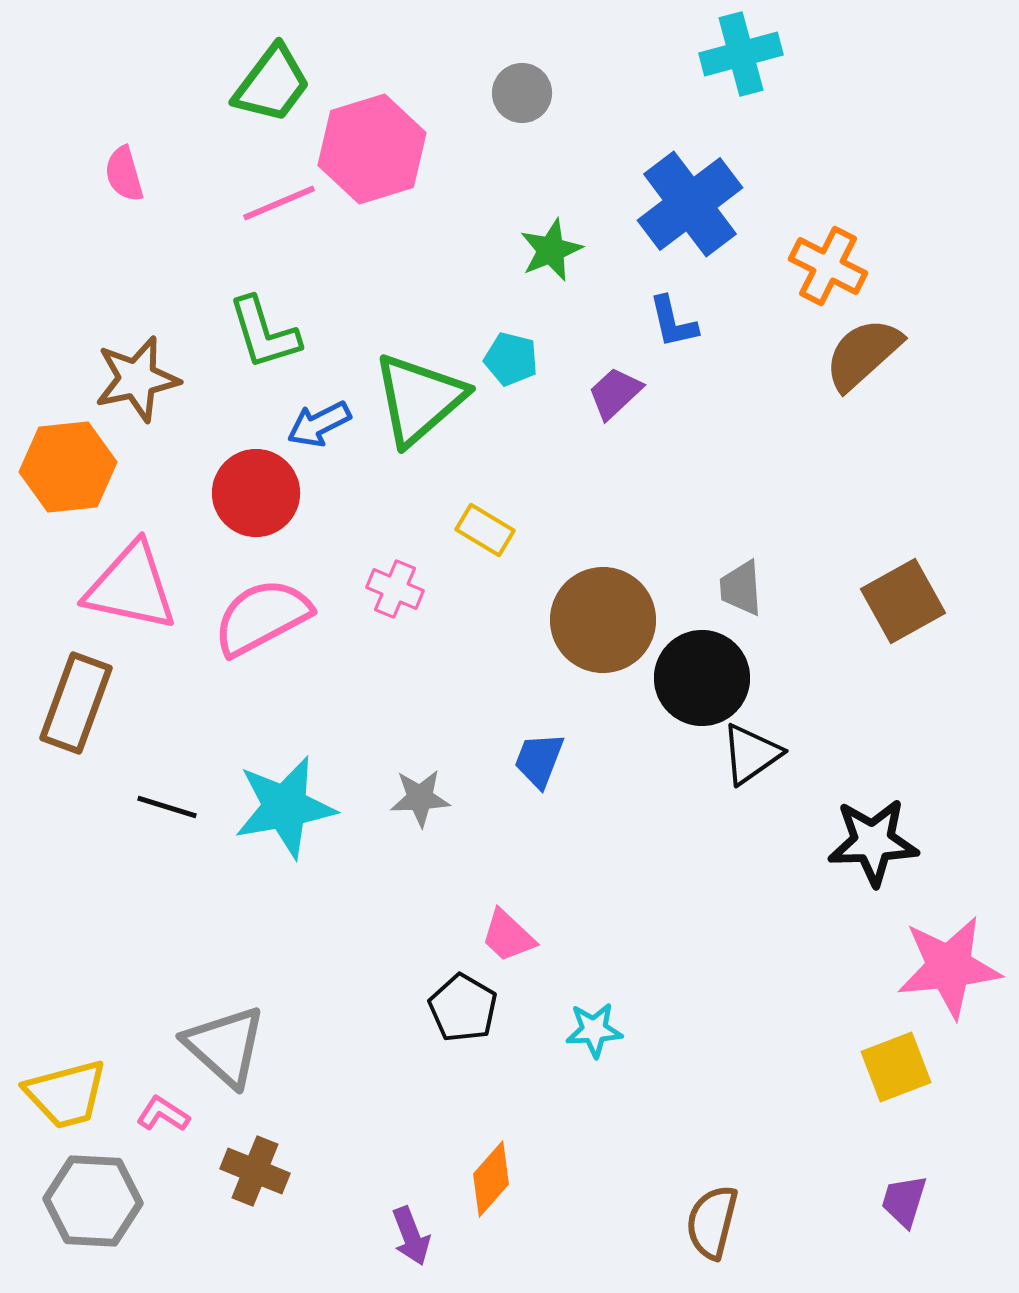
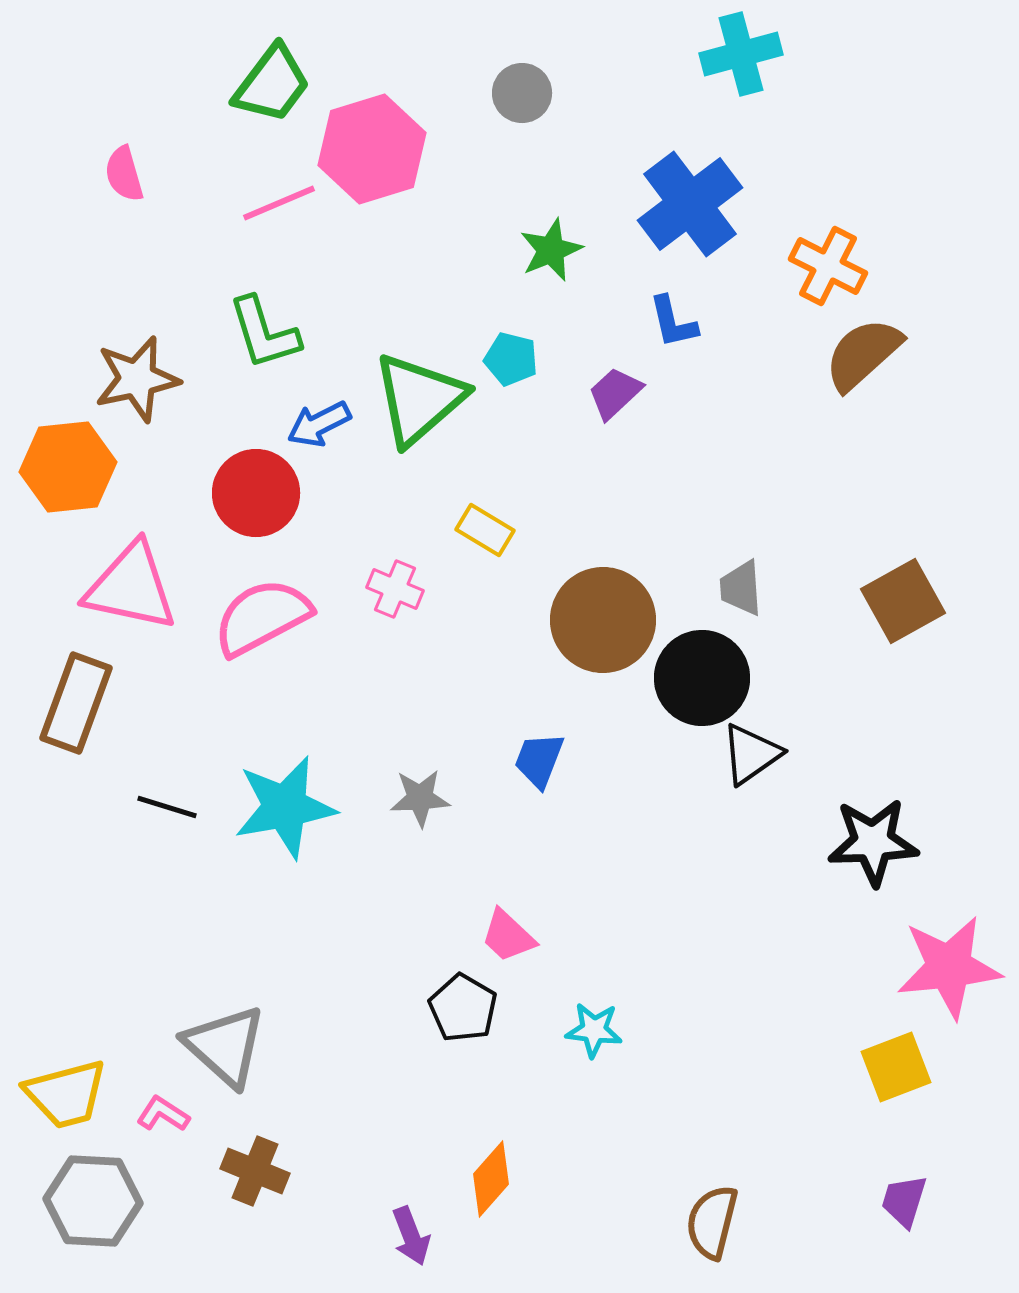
cyan star at (594, 1030): rotated 10 degrees clockwise
